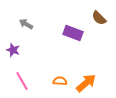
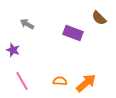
gray arrow: moved 1 px right
